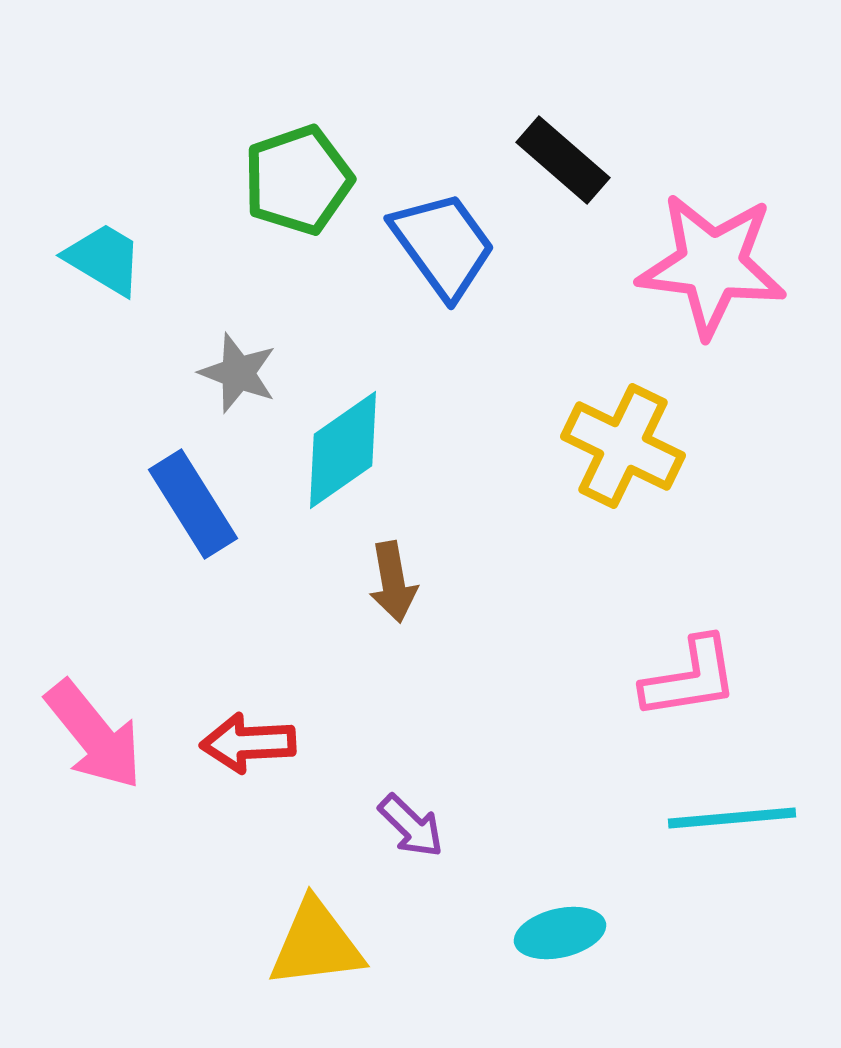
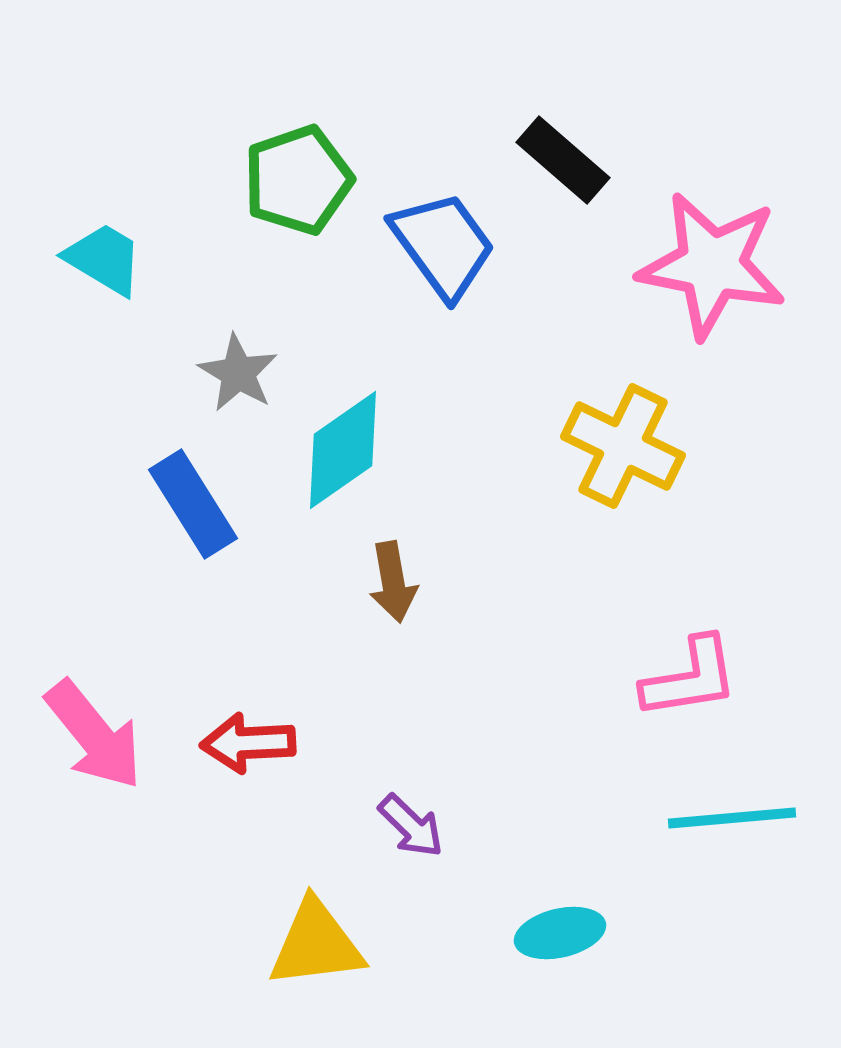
pink star: rotated 4 degrees clockwise
gray star: rotated 10 degrees clockwise
